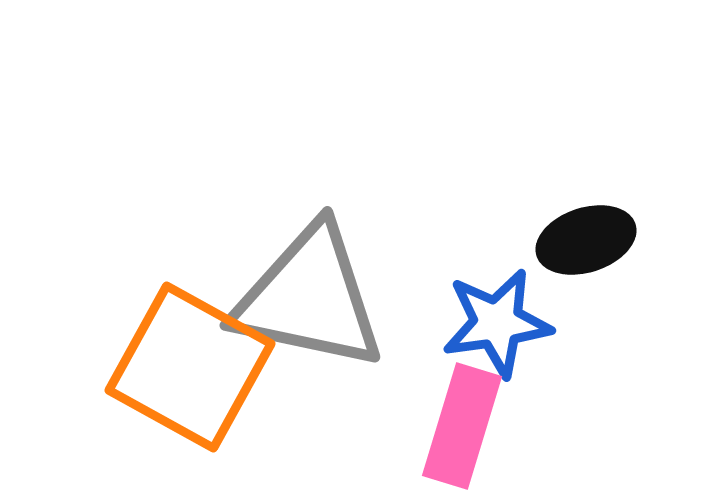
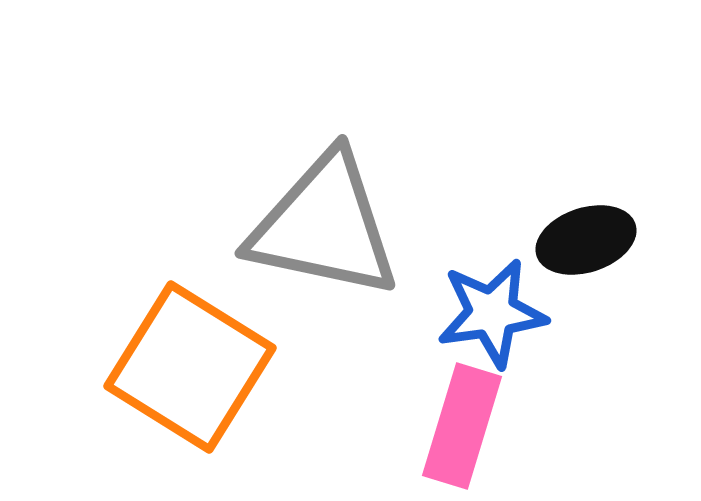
gray triangle: moved 15 px right, 72 px up
blue star: moved 5 px left, 10 px up
orange square: rotated 3 degrees clockwise
